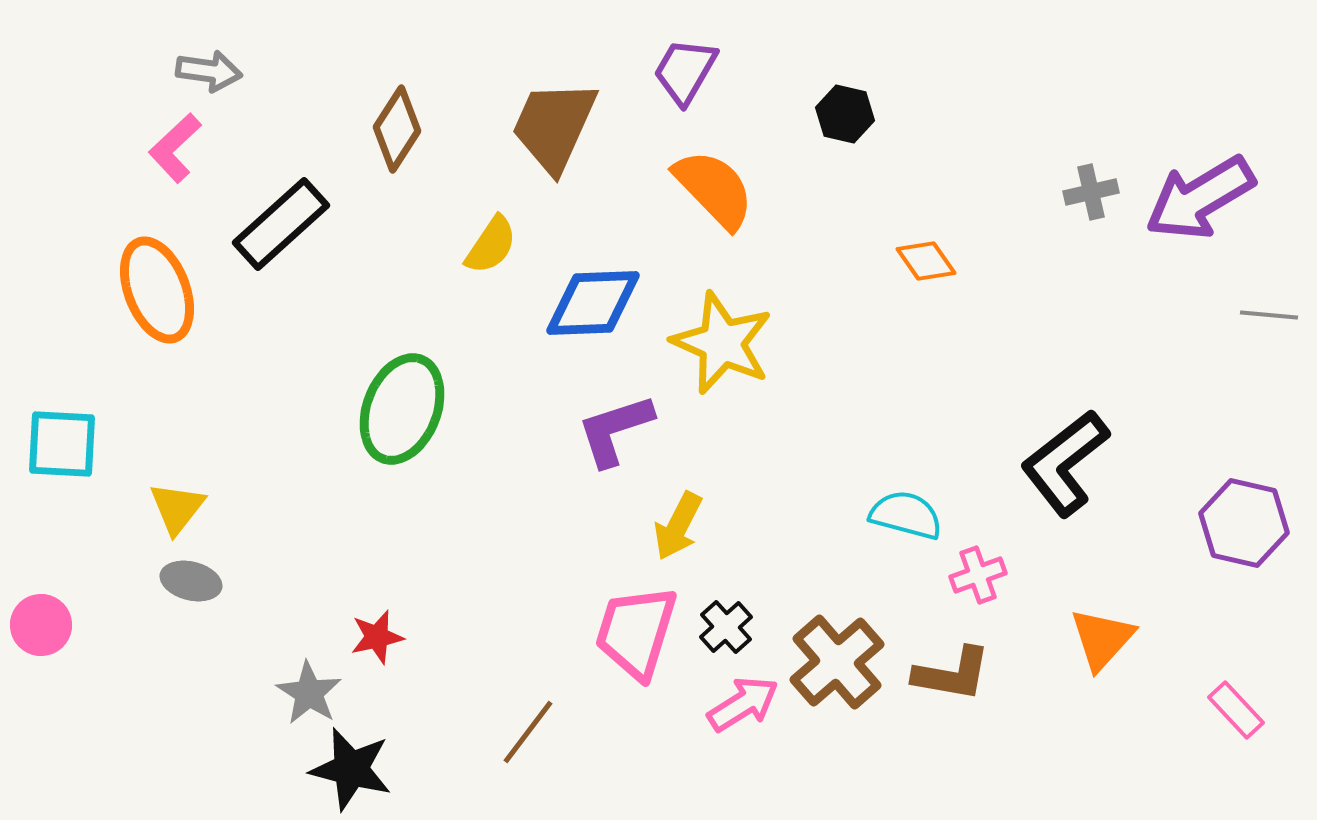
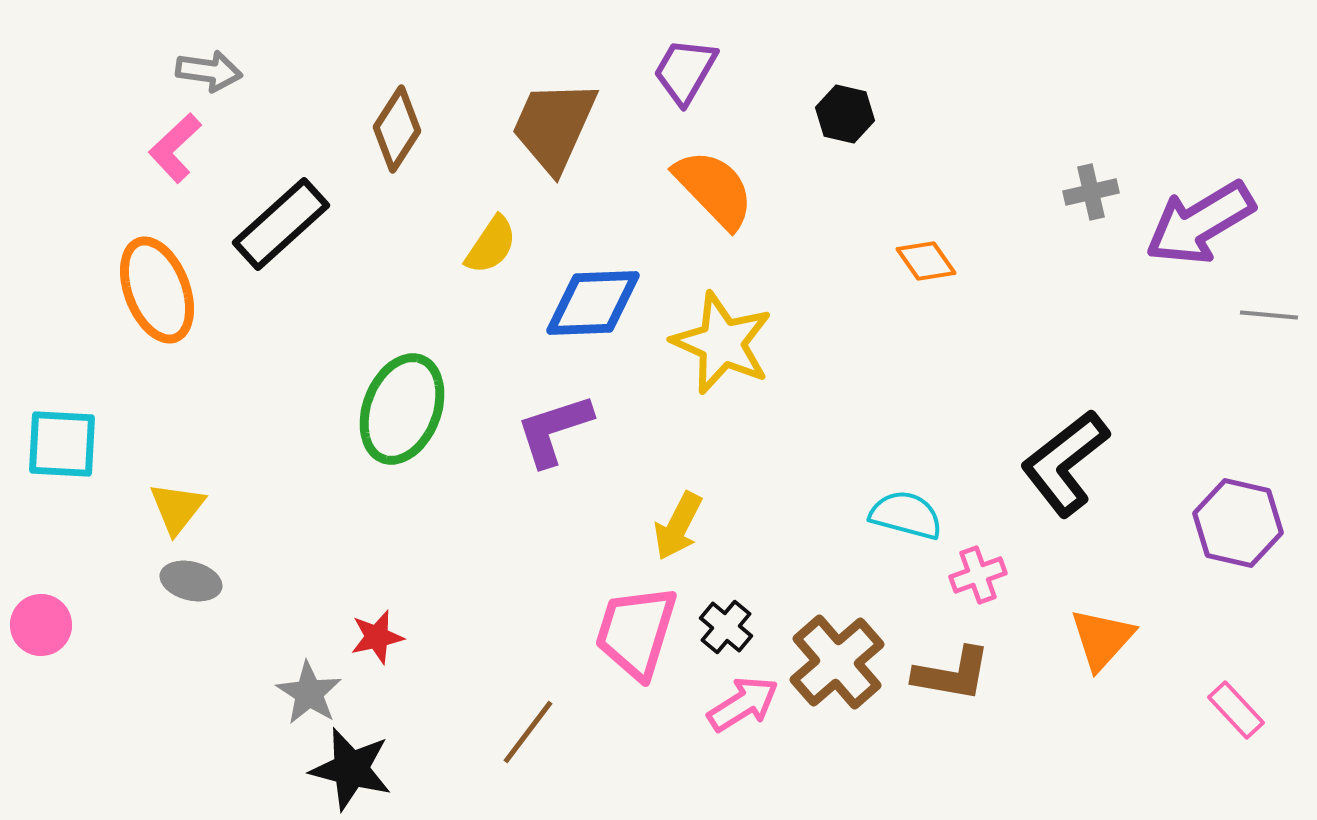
purple arrow: moved 25 px down
purple L-shape: moved 61 px left
purple hexagon: moved 6 px left
black cross: rotated 8 degrees counterclockwise
